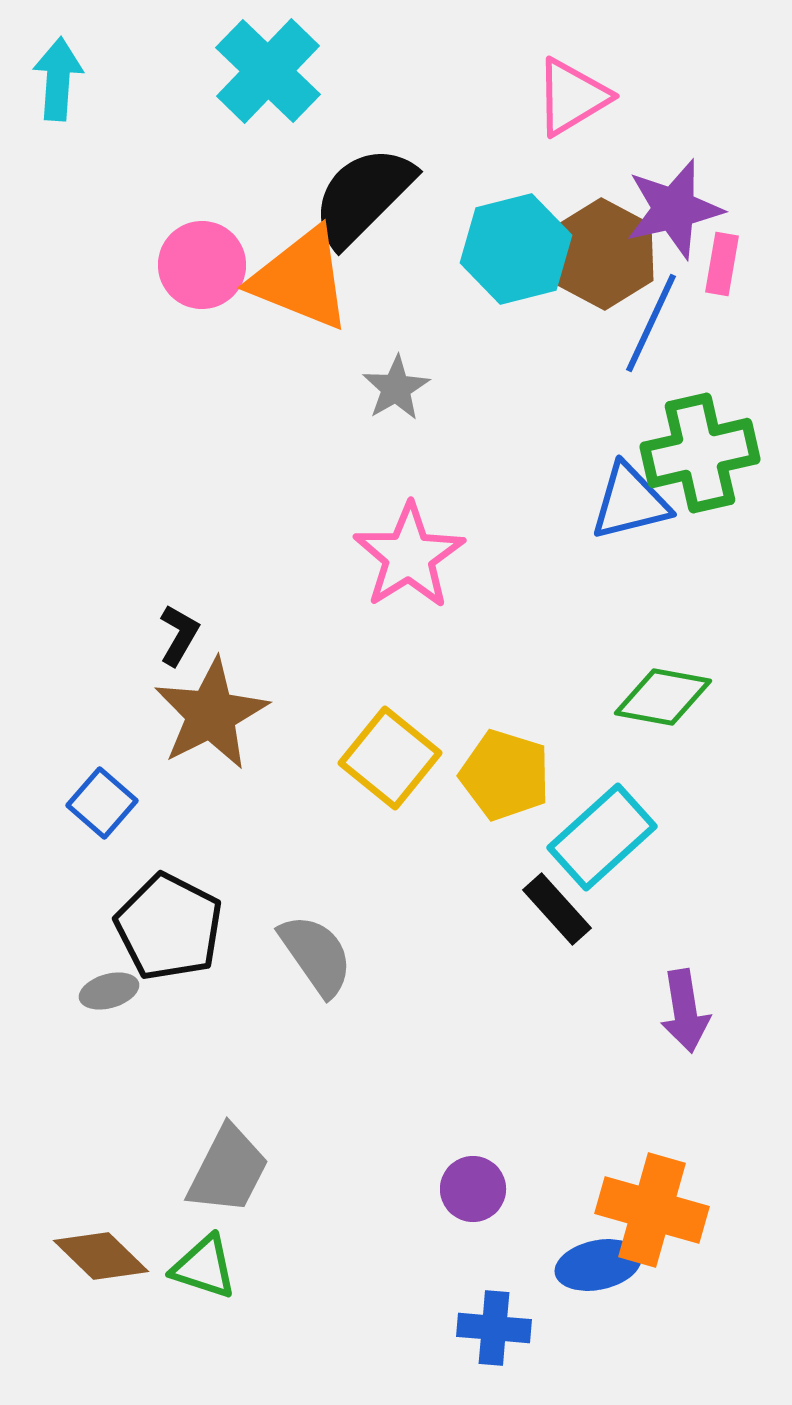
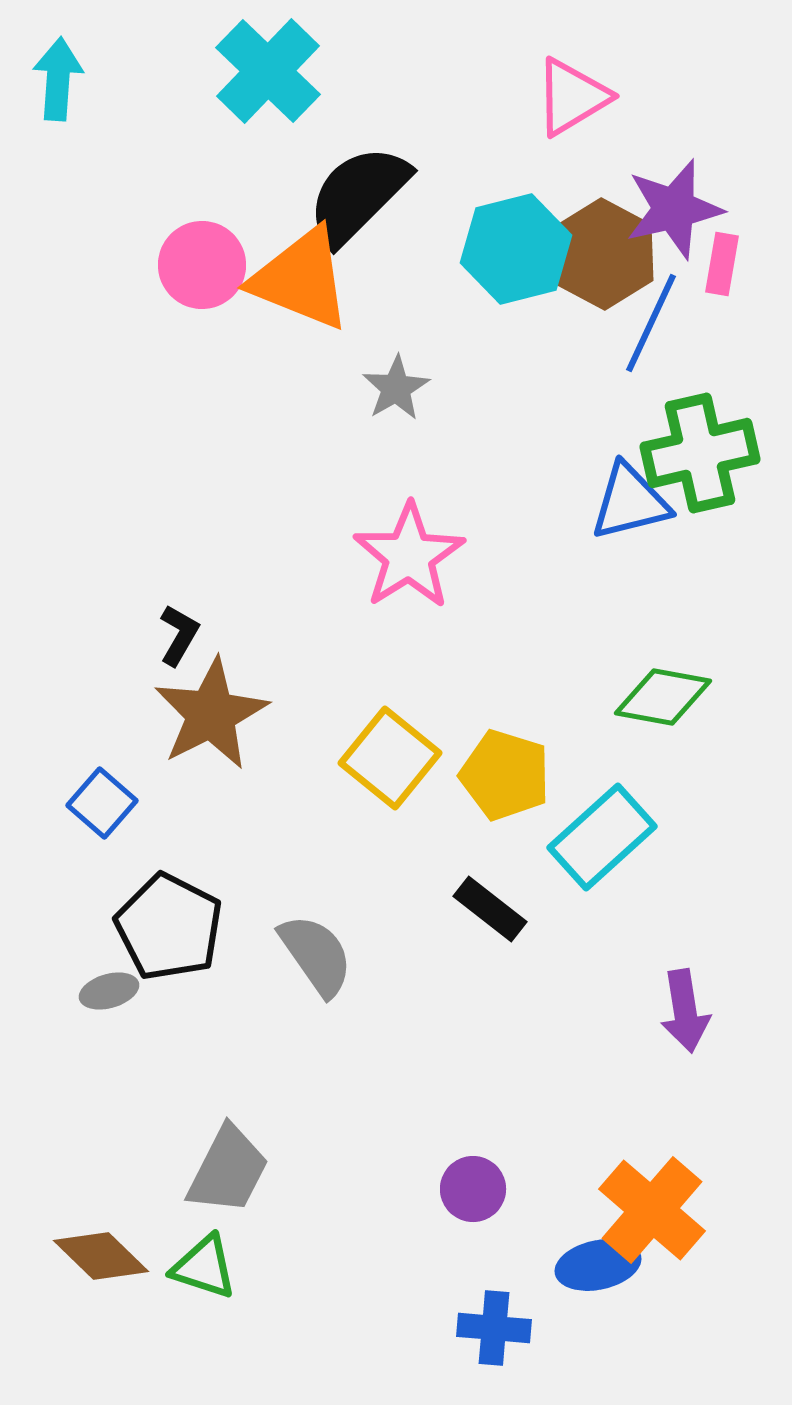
black semicircle: moved 5 px left, 1 px up
black rectangle: moved 67 px left; rotated 10 degrees counterclockwise
orange cross: rotated 25 degrees clockwise
